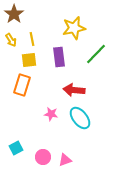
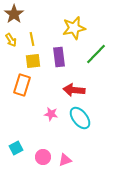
yellow square: moved 4 px right, 1 px down
